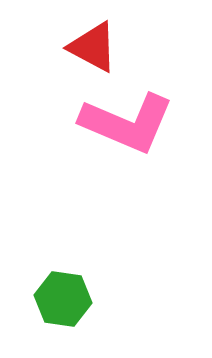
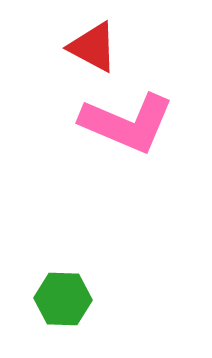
green hexagon: rotated 6 degrees counterclockwise
